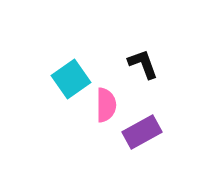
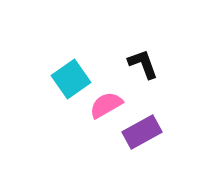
pink semicircle: rotated 120 degrees counterclockwise
